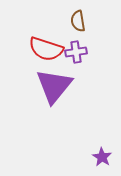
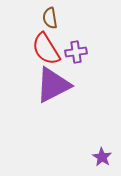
brown semicircle: moved 28 px left, 3 px up
red semicircle: rotated 40 degrees clockwise
purple triangle: moved 1 px left, 1 px up; rotated 24 degrees clockwise
